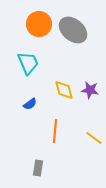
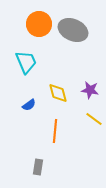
gray ellipse: rotated 16 degrees counterclockwise
cyan trapezoid: moved 2 px left, 1 px up
yellow diamond: moved 6 px left, 3 px down
blue semicircle: moved 1 px left, 1 px down
yellow line: moved 19 px up
gray rectangle: moved 1 px up
